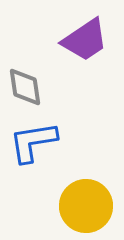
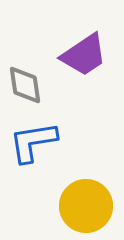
purple trapezoid: moved 1 px left, 15 px down
gray diamond: moved 2 px up
